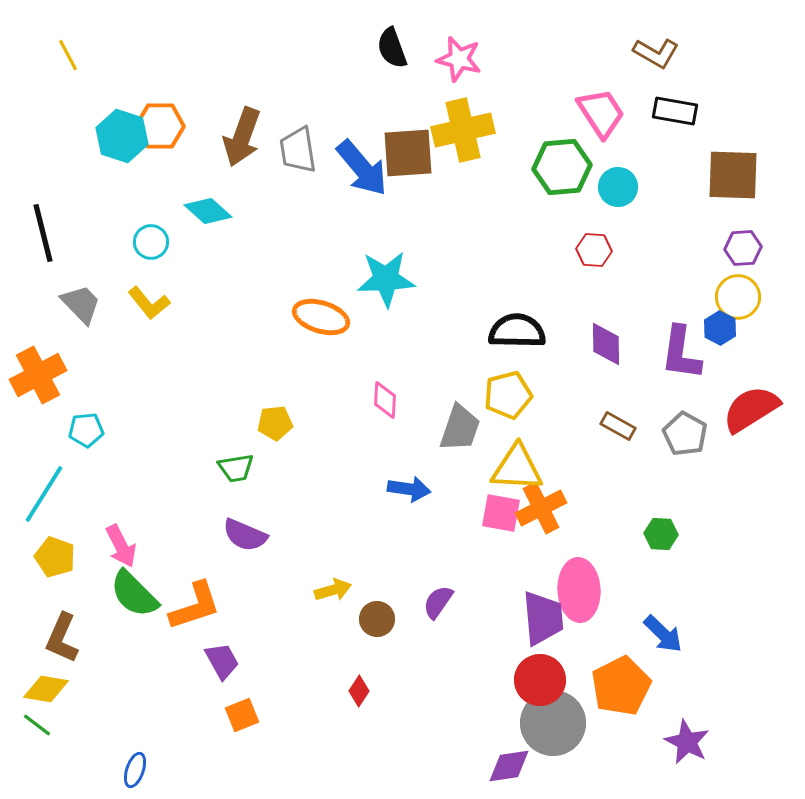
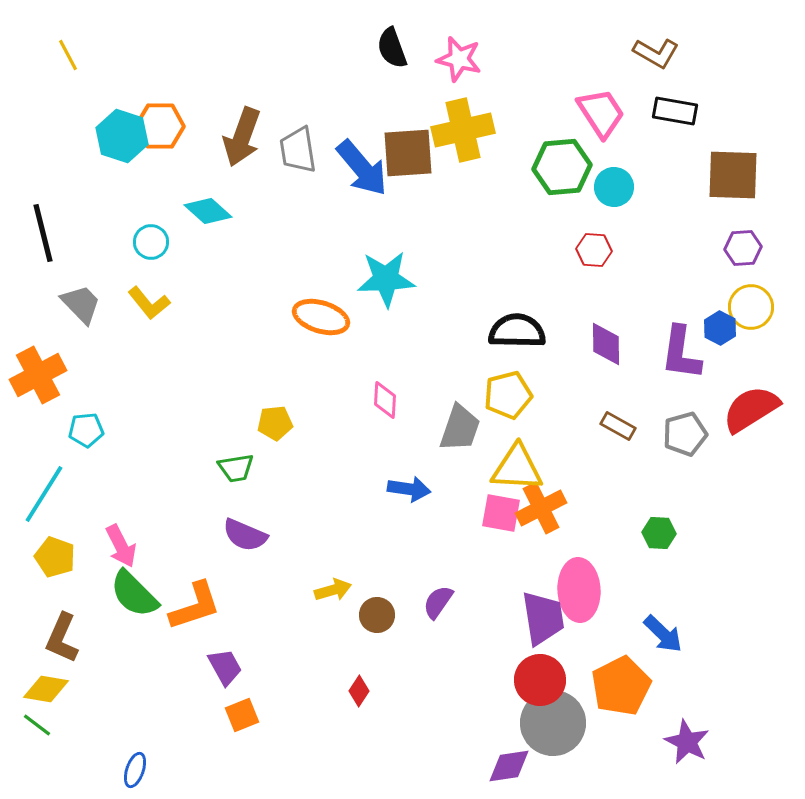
cyan circle at (618, 187): moved 4 px left
yellow circle at (738, 297): moved 13 px right, 10 px down
gray pentagon at (685, 434): rotated 27 degrees clockwise
green hexagon at (661, 534): moved 2 px left, 1 px up
purple trapezoid at (543, 618): rotated 4 degrees counterclockwise
brown circle at (377, 619): moved 4 px up
purple trapezoid at (222, 661): moved 3 px right, 6 px down
